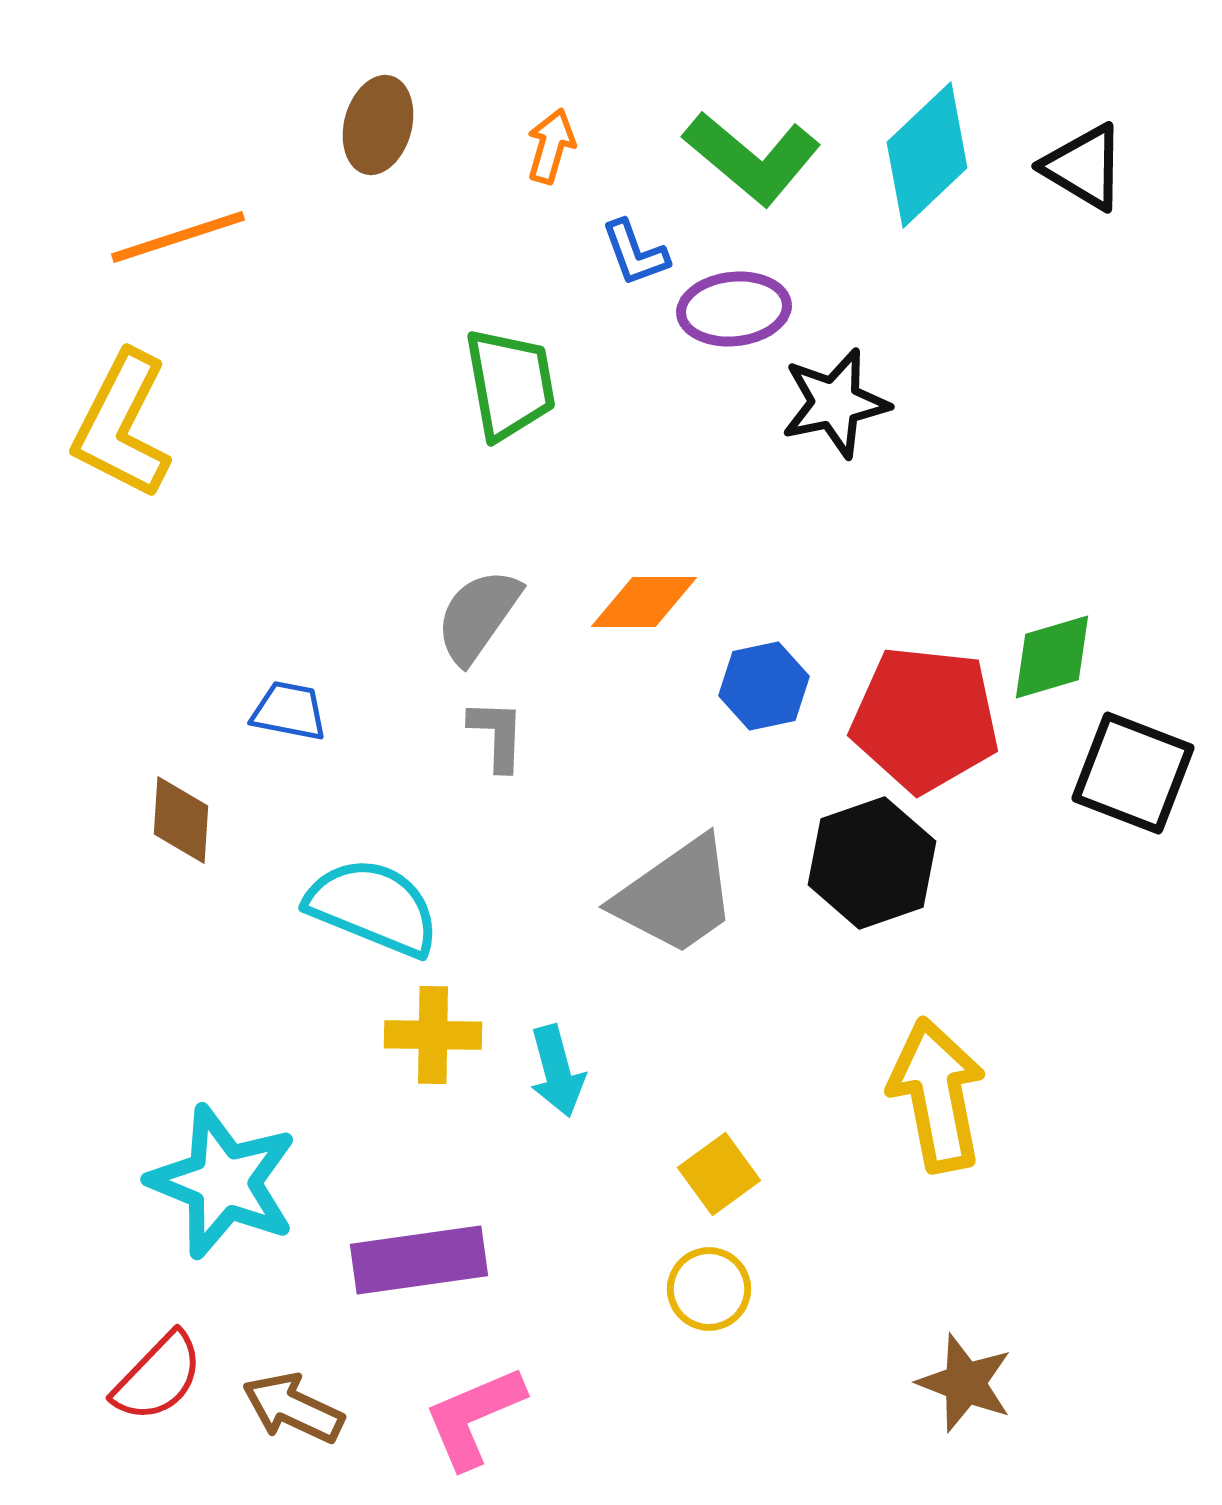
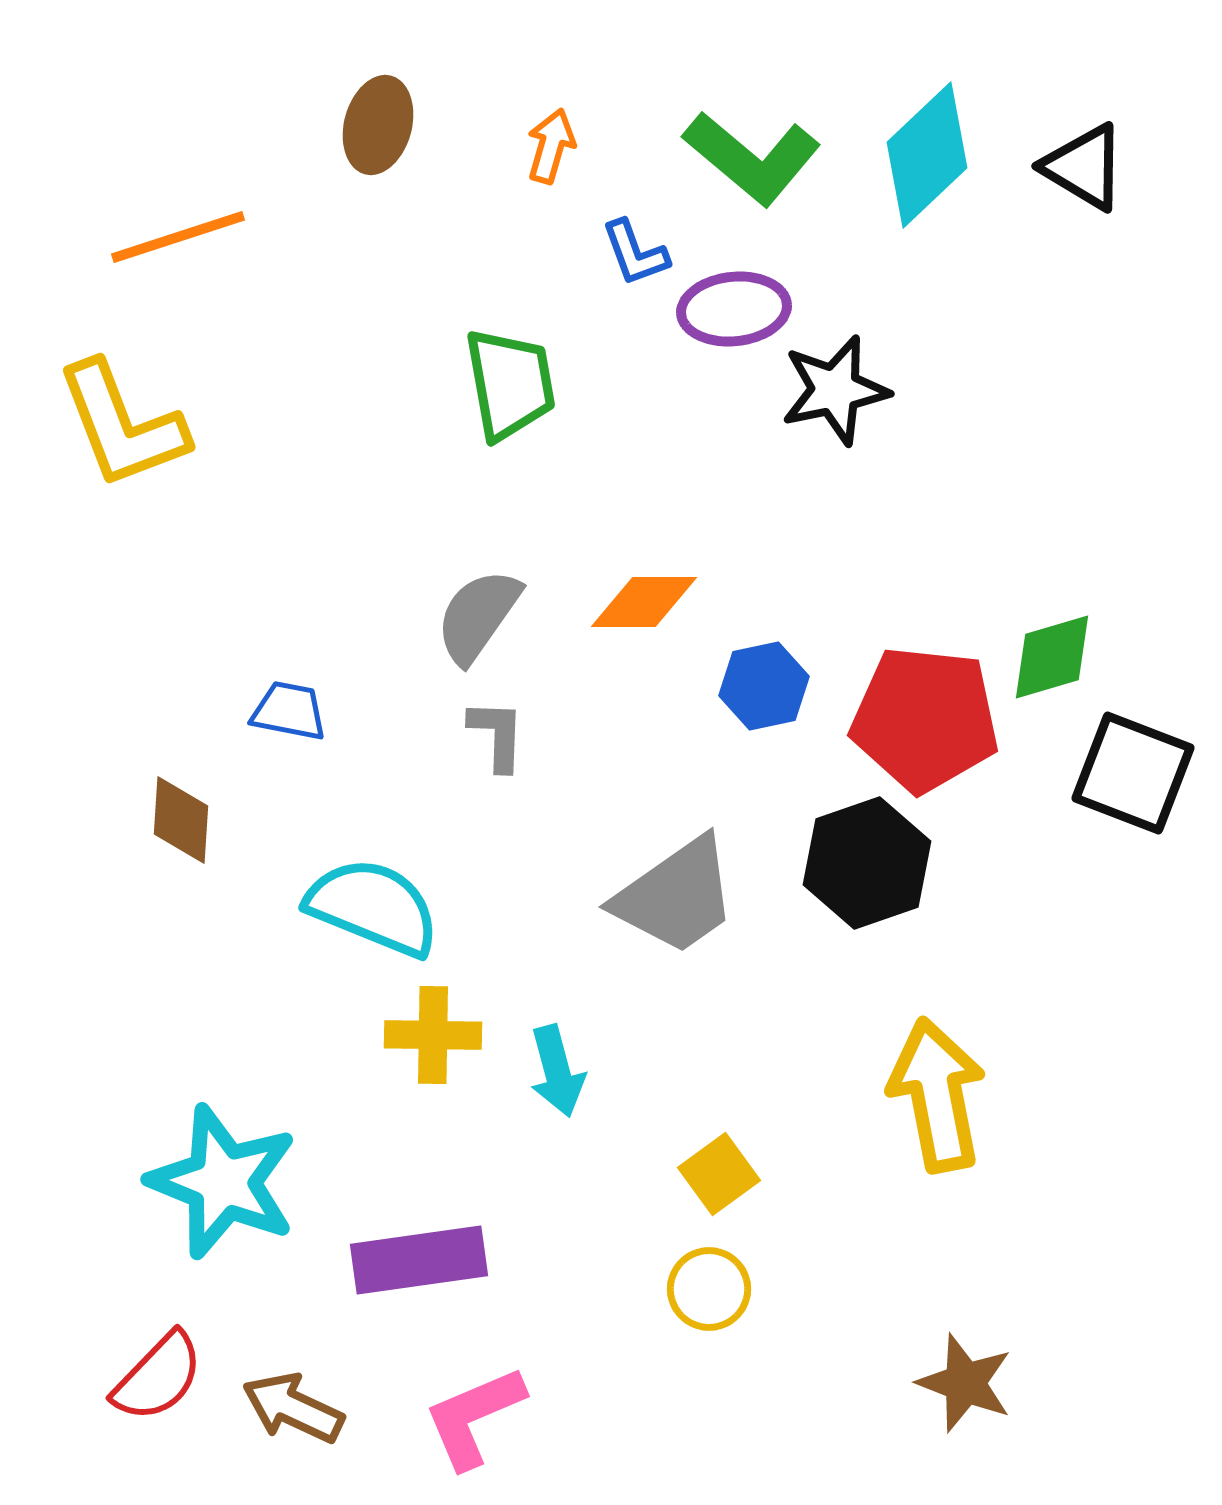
black star: moved 13 px up
yellow L-shape: rotated 48 degrees counterclockwise
black hexagon: moved 5 px left
